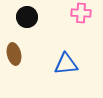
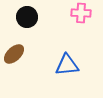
brown ellipse: rotated 60 degrees clockwise
blue triangle: moved 1 px right, 1 px down
